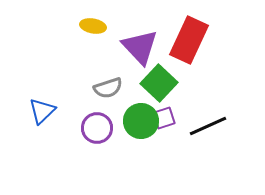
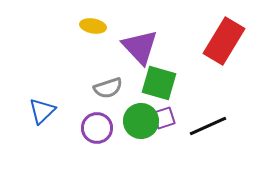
red rectangle: moved 35 px right, 1 px down; rotated 6 degrees clockwise
green square: rotated 27 degrees counterclockwise
